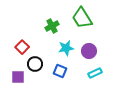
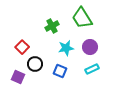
purple circle: moved 1 px right, 4 px up
cyan rectangle: moved 3 px left, 4 px up
purple square: rotated 24 degrees clockwise
